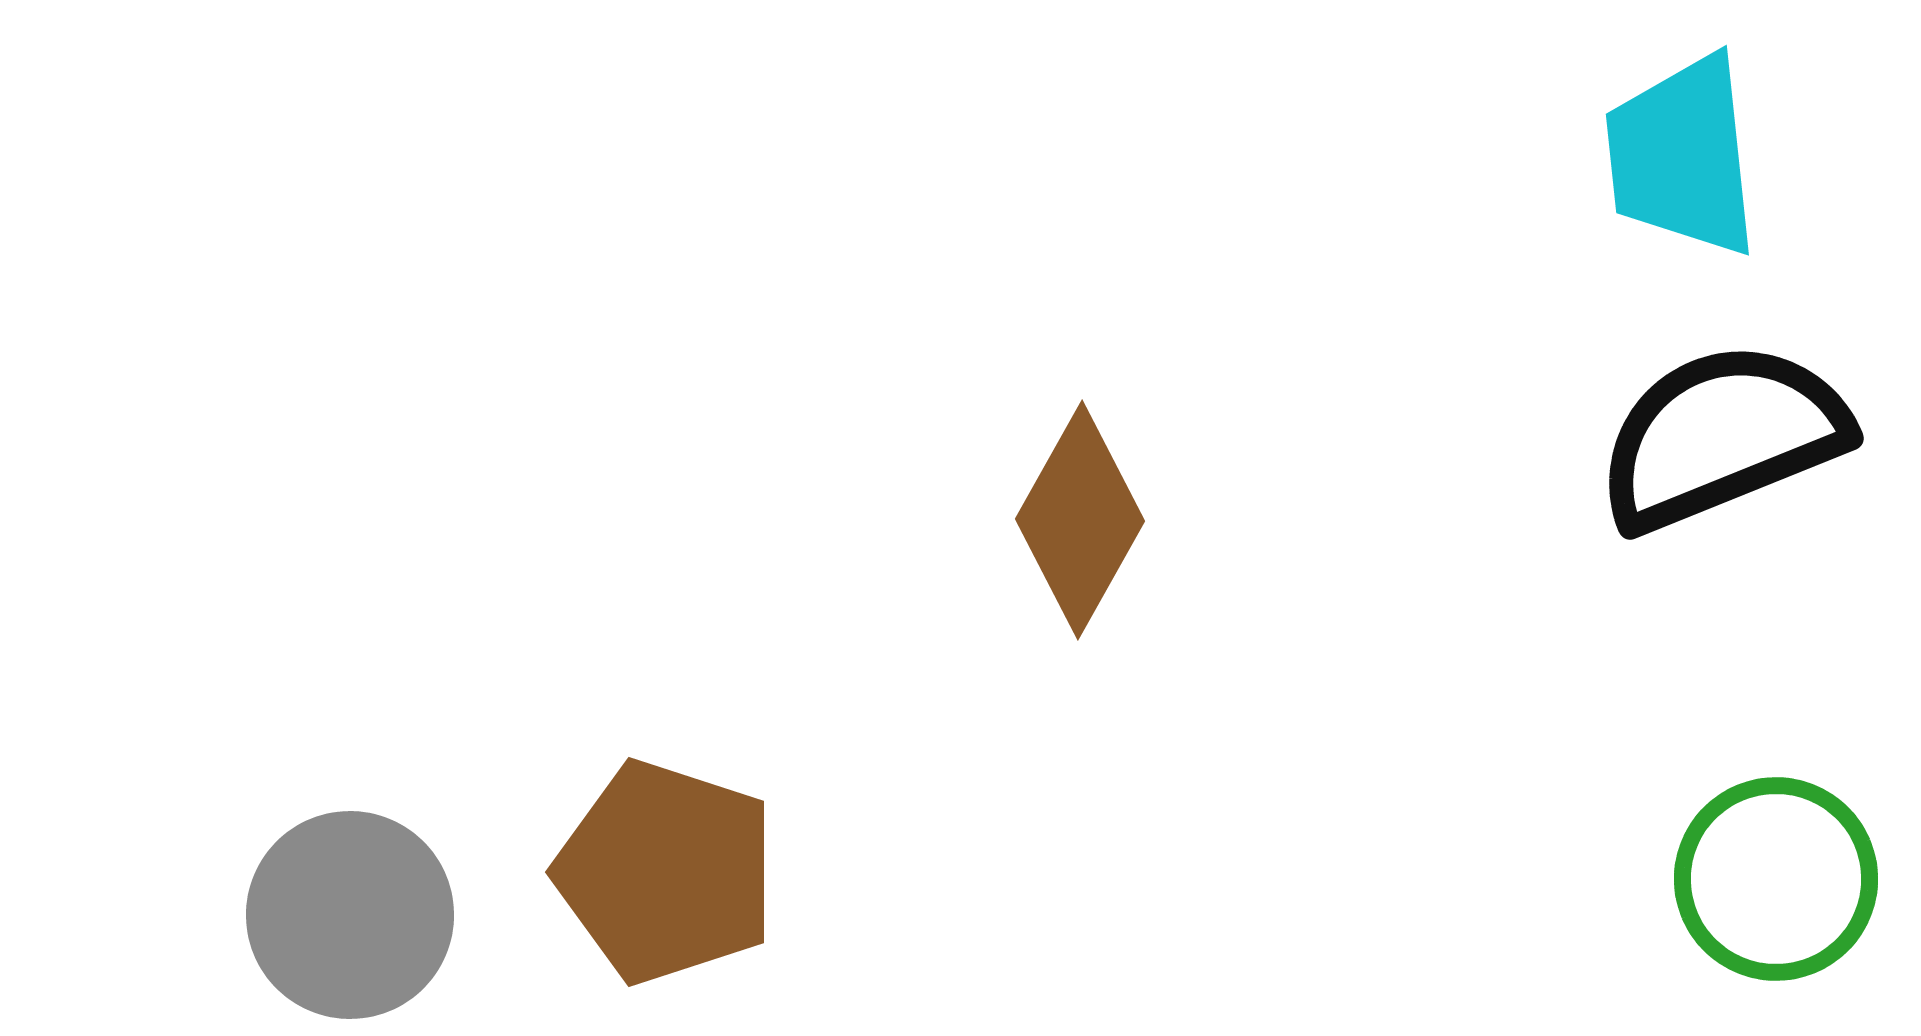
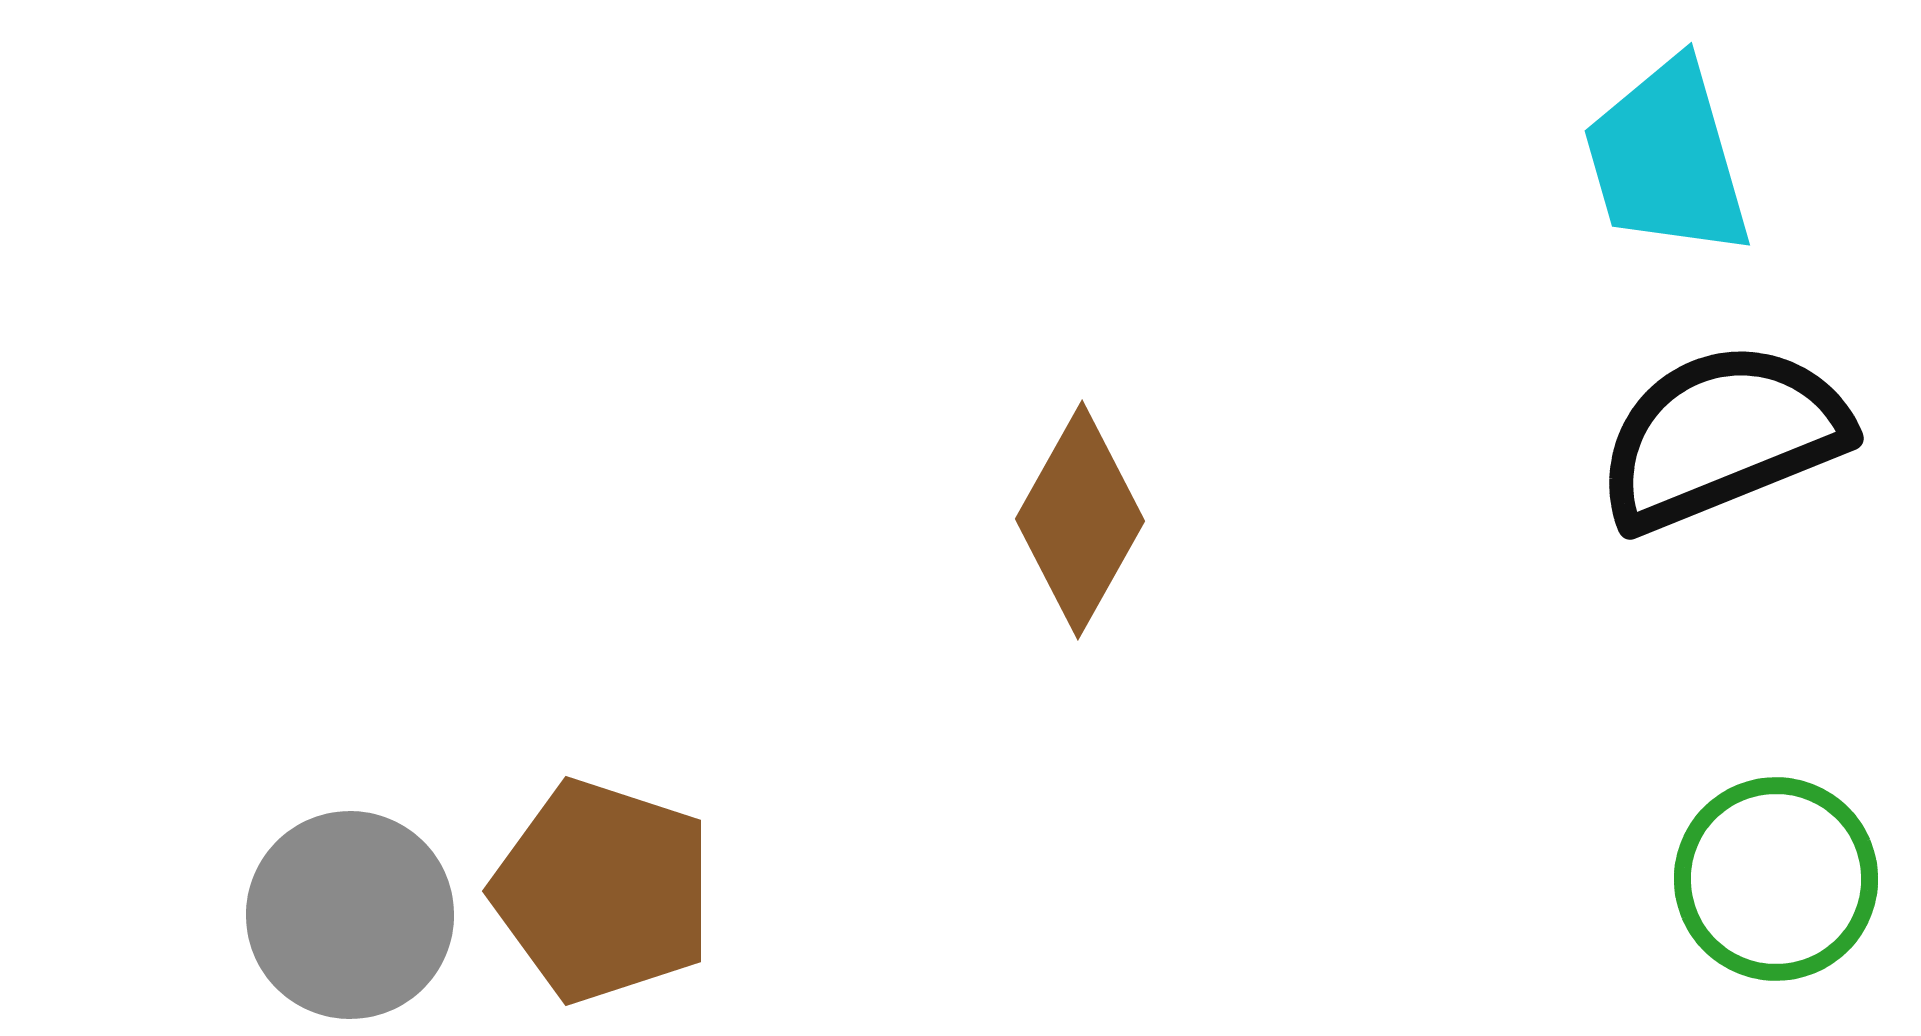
cyan trapezoid: moved 15 px left, 3 px down; rotated 10 degrees counterclockwise
brown pentagon: moved 63 px left, 19 px down
